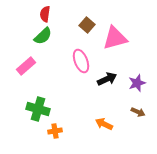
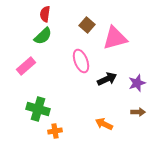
brown arrow: rotated 24 degrees counterclockwise
